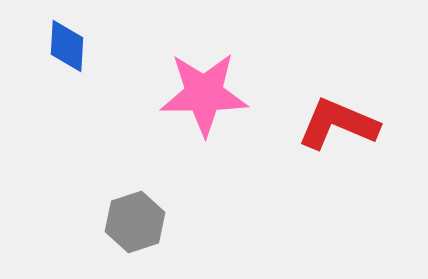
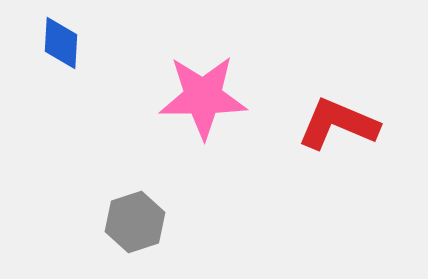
blue diamond: moved 6 px left, 3 px up
pink star: moved 1 px left, 3 px down
